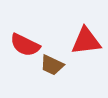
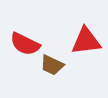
red semicircle: moved 1 px up
